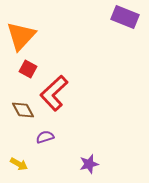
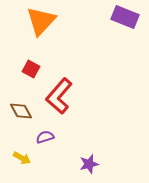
orange triangle: moved 20 px right, 15 px up
red square: moved 3 px right
red L-shape: moved 5 px right, 3 px down; rotated 6 degrees counterclockwise
brown diamond: moved 2 px left, 1 px down
yellow arrow: moved 3 px right, 6 px up
